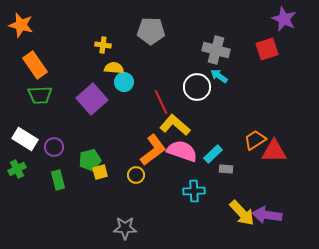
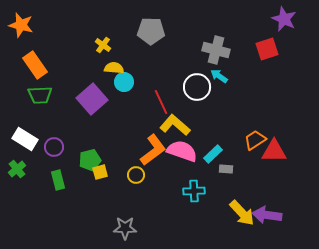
yellow cross: rotated 28 degrees clockwise
green cross: rotated 12 degrees counterclockwise
